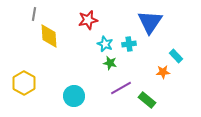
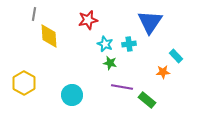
purple line: moved 1 px right, 1 px up; rotated 40 degrees clockwise
cyan circle: moved 2 px left, 1 px up
